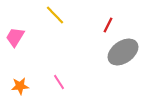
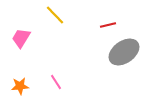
red line: rotated 49 degrees clockwise
pink trapezoid: moved 6 px right, 1 px down
gray ellipse: moved 1 px right
pink line: moved 3 px left
